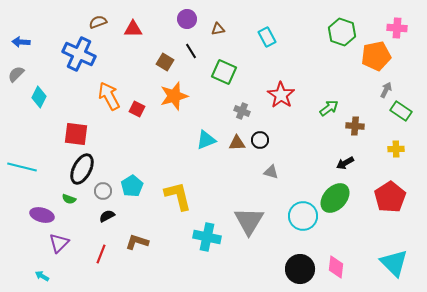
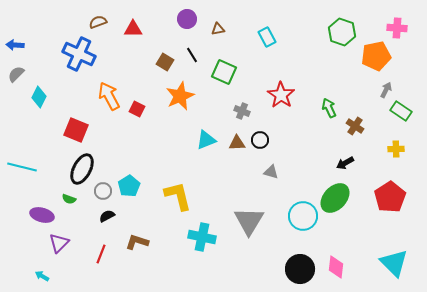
blue arrow at (21, 42): moved 6 px left, 3 px down
black line at (191, 51): moved 1 px right, 4 px down
orange star at (174, 96): moved 6 px right; rotated 8 degrees counterclockwise
green arrow at (329, 108): rotated 78 degrees counterclockwise
brown cross at (355, 126): rotated 30 degrees clockwise
red square at (76, 134): moved 4 px up; rotated 15 degrees clockwise
cyan pentagon at (132, 186): moved 3 px left
cyan cross at (207, 237): moved 5 px left
